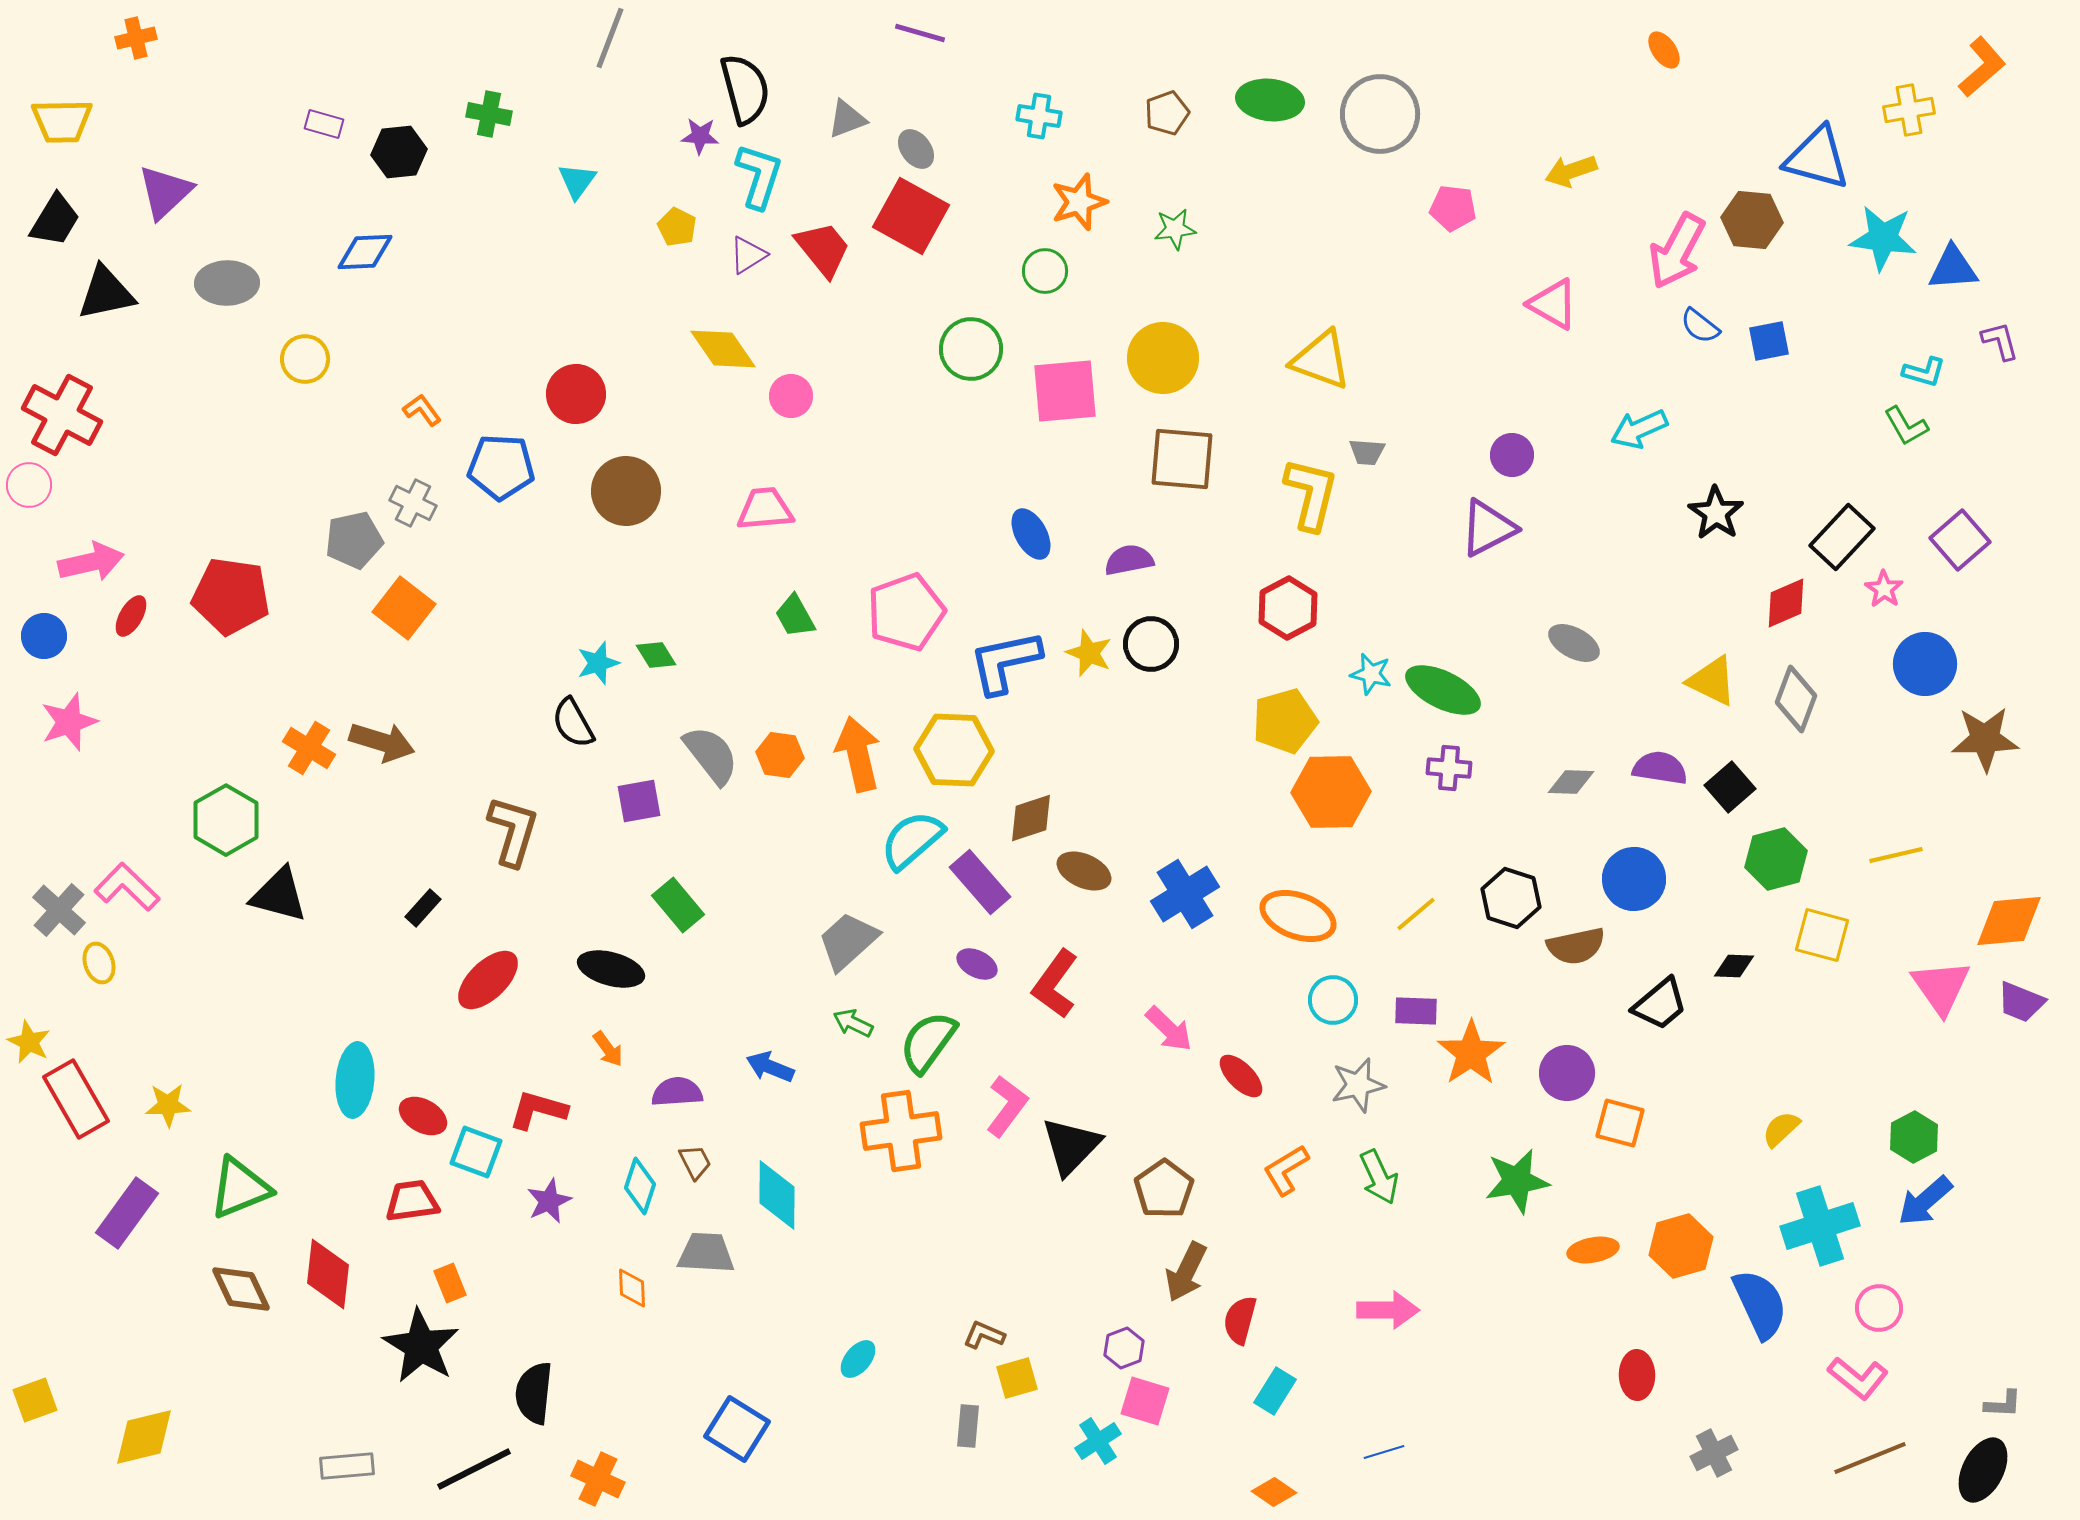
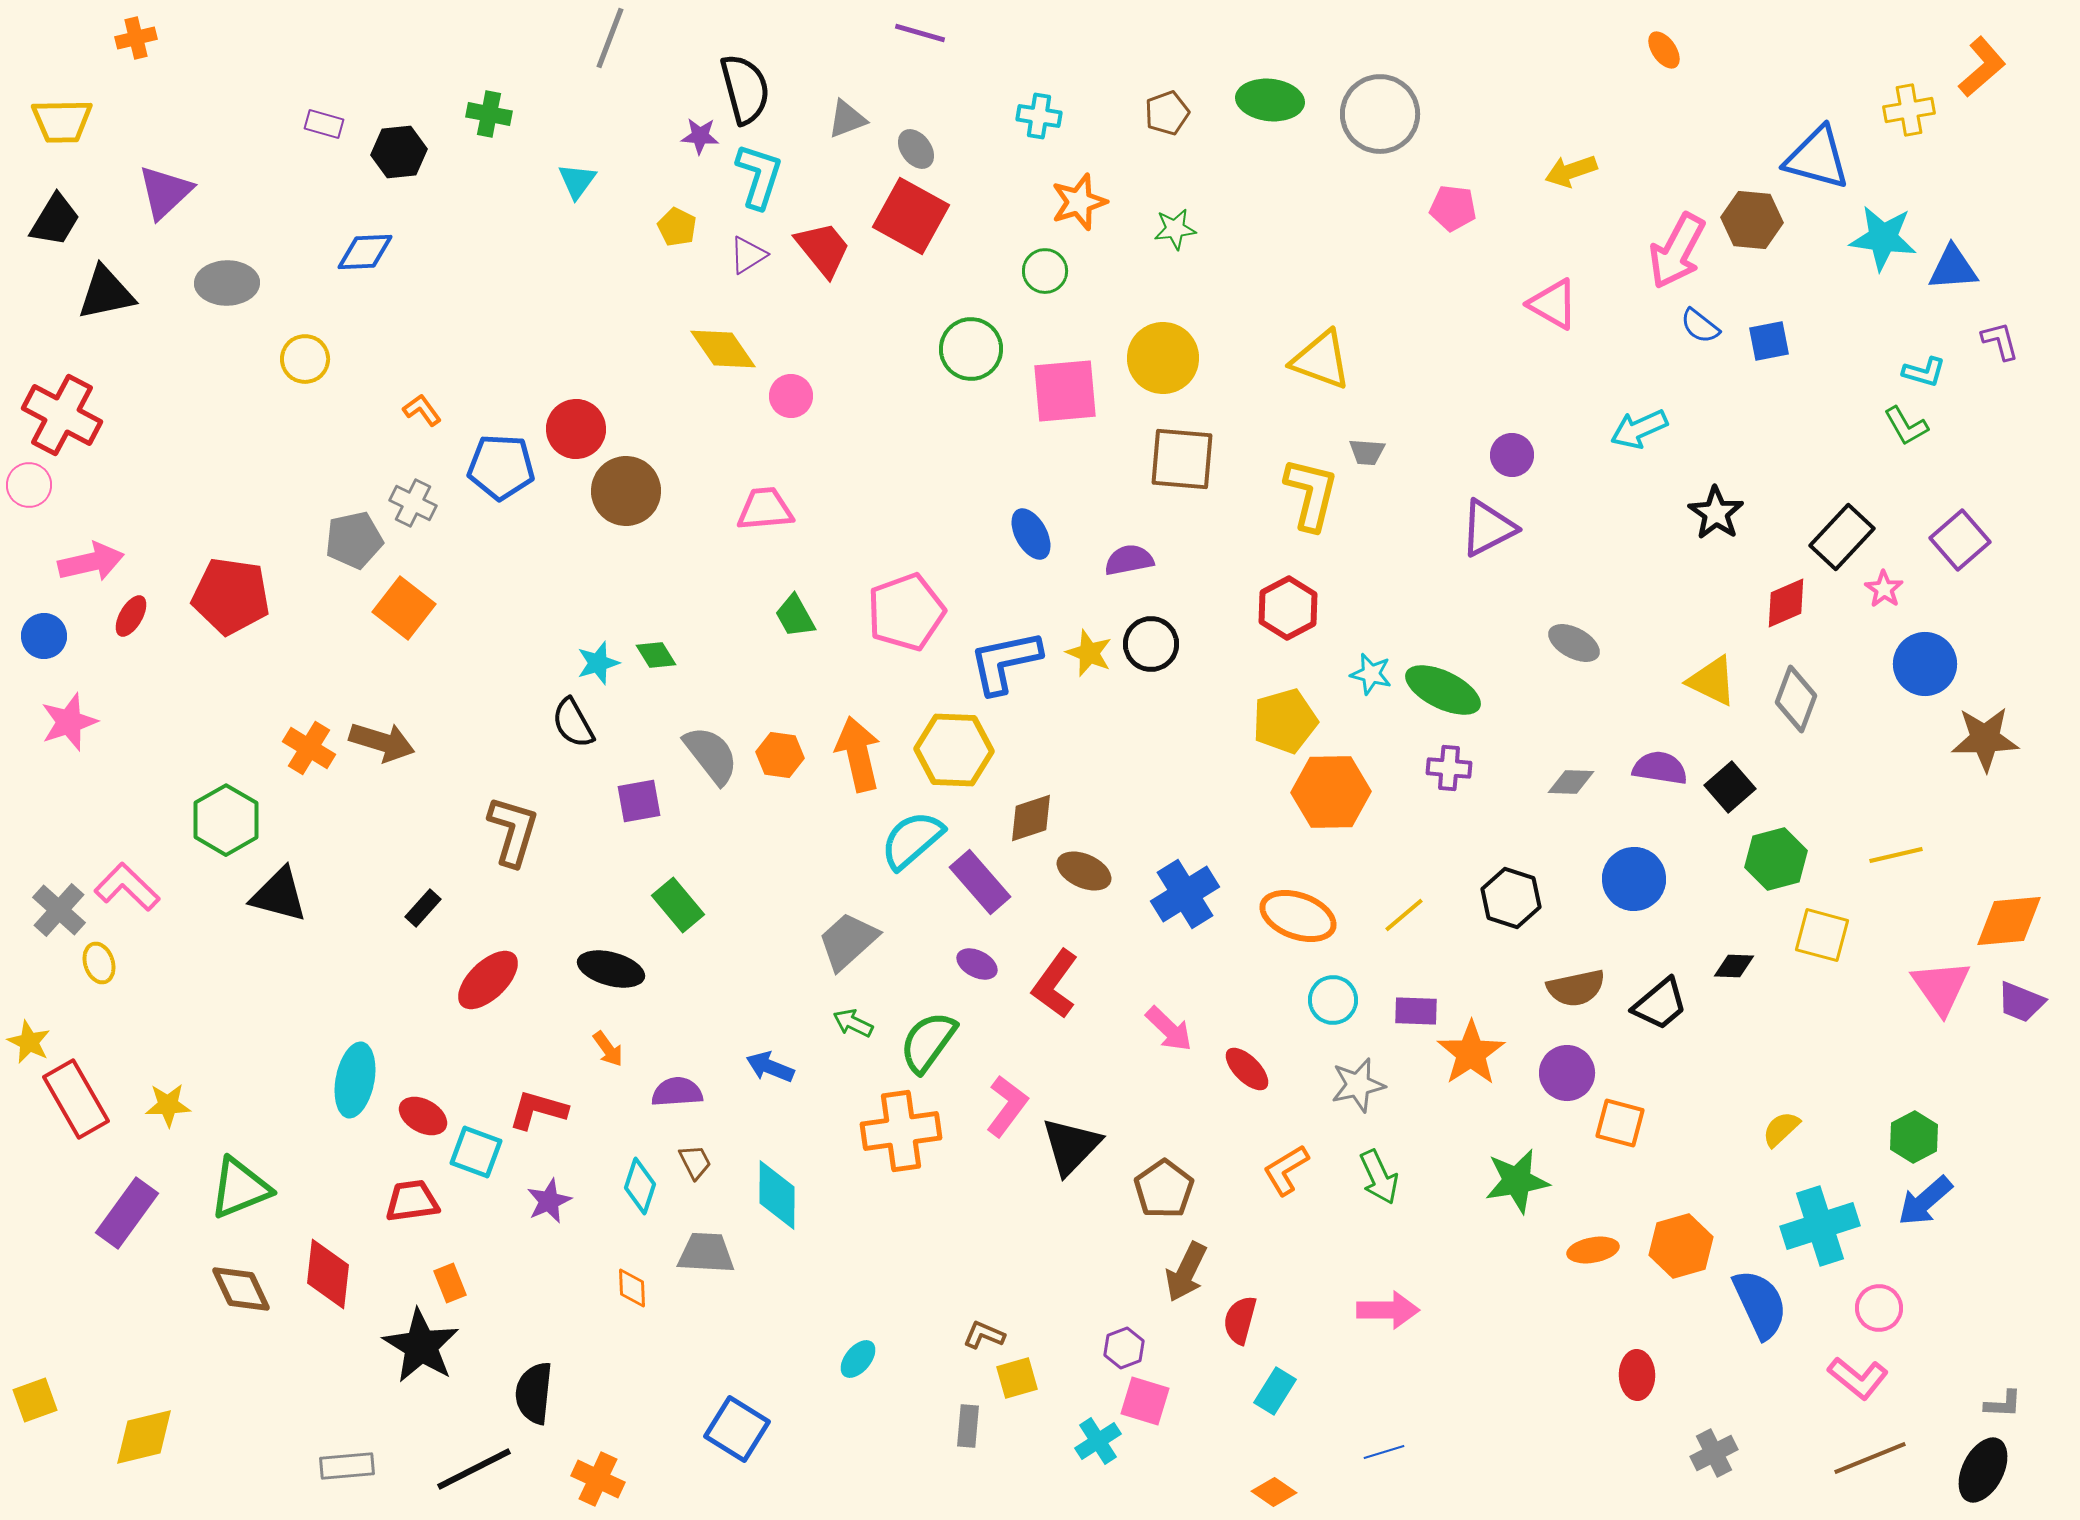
red circle at (576, 394): moved 35 px down
yellow line at (1416, 914): moved 12 px left, 1 px down
brown semicircle at (1576, 946): moved 42 px down
red ellipse at (1241, 1076): moved 6 px right, 7 px up
cyan ellipse at (355, 1080): rotated 6 degrees clockwise
